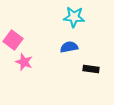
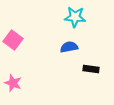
cyan star: moved 1 px right
pink star: moved 11 px left, 21 px down
